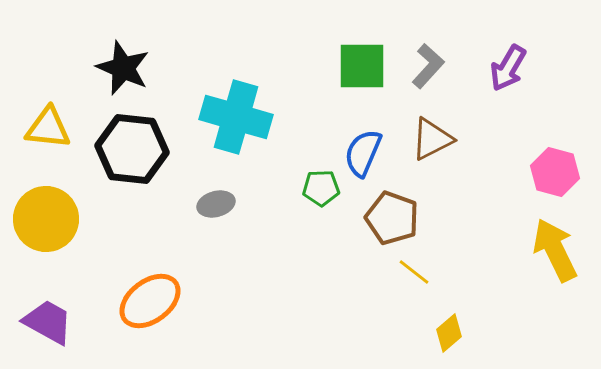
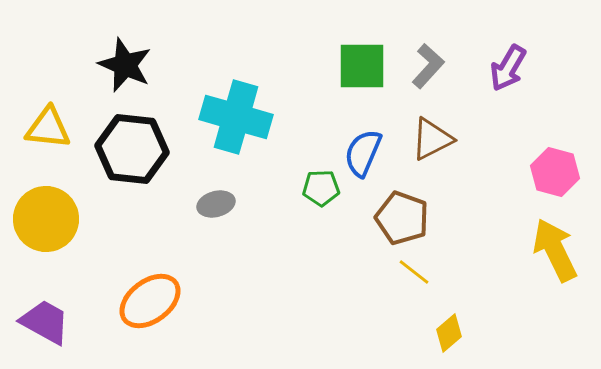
black star: moved 2 px right, 3 px up
brown pentagon: moved 10 px right
purple trapezoid: moved 3 px left
